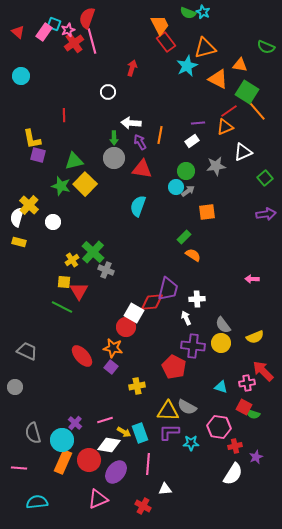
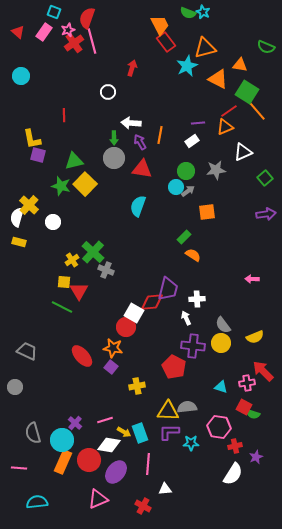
cyan square at (54, 24): moved 12 px up
gray star at (216, 166): moved 4 px down
gray semicircle at (187, 407): rotated 144 degrees clockwise
